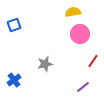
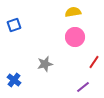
pink circle: moved 5 px left, 3 px down
red line: moved 1 px right, 1 px down
blue cross: rotated 16 degrees counterclockwise
